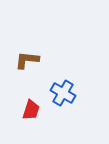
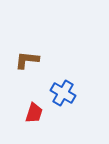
red trapezoid: moved 3 px right, 3 px down
